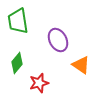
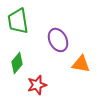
orange triangle: moved 1 px up; rotated 24 degrees counterclockwise
red star: moved 2 px left, 2 px down
